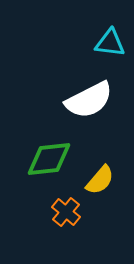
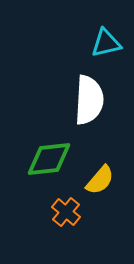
cyan triangle: moved 4 px left; rotated 20 degrees counterclockwise
white semicircle: rotated 60 degrees counterclockwise
